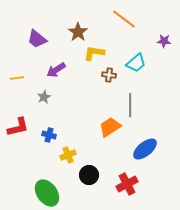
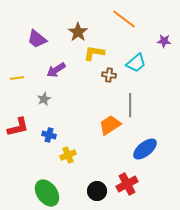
gray star: moved 2 px down
orange trapezoid: moved 2 px up
black circle: moved 8 px right, 16 px down
